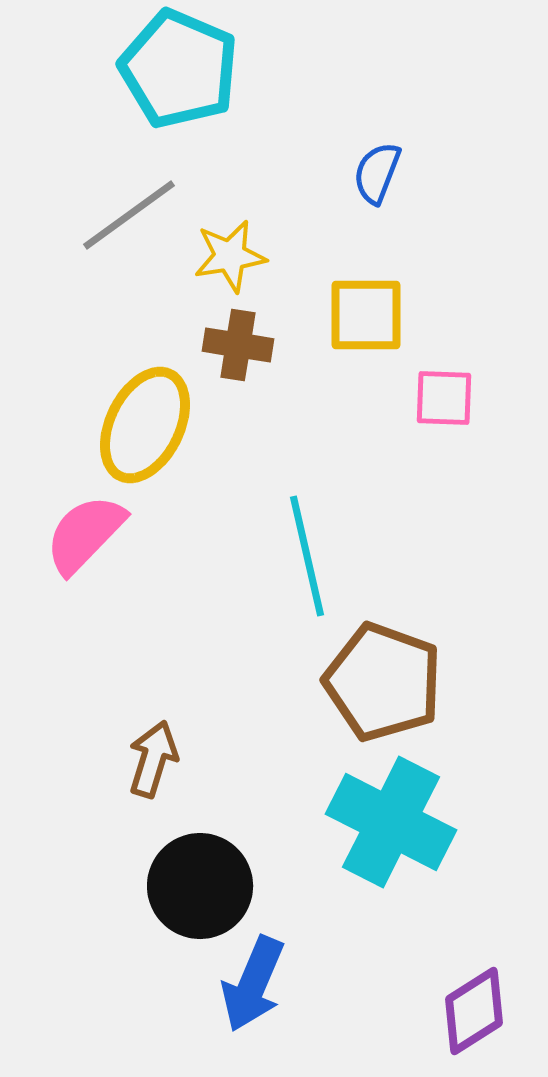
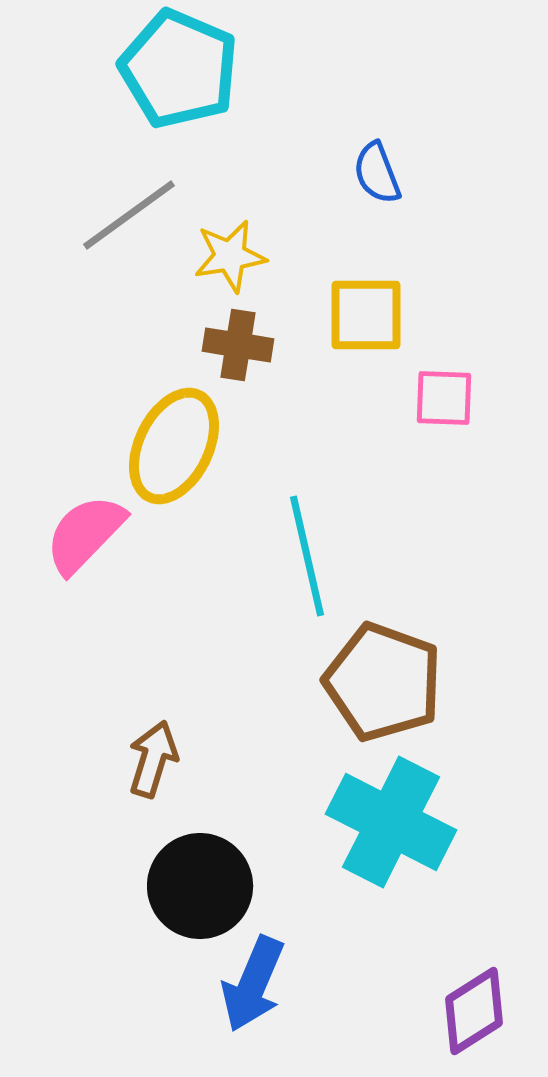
blue semicircle: rotated 42 degrees counterclockwise
yellow ellipse: moved 29 px right, 21 px down
